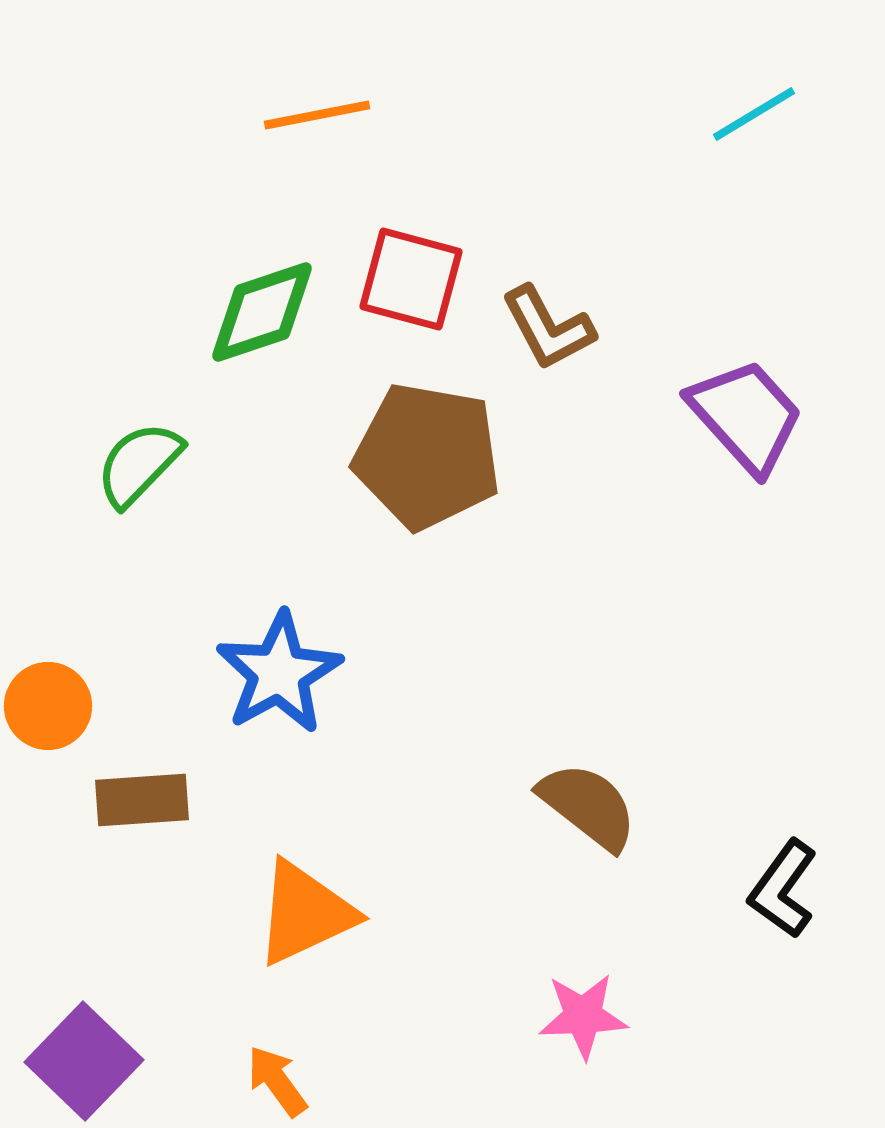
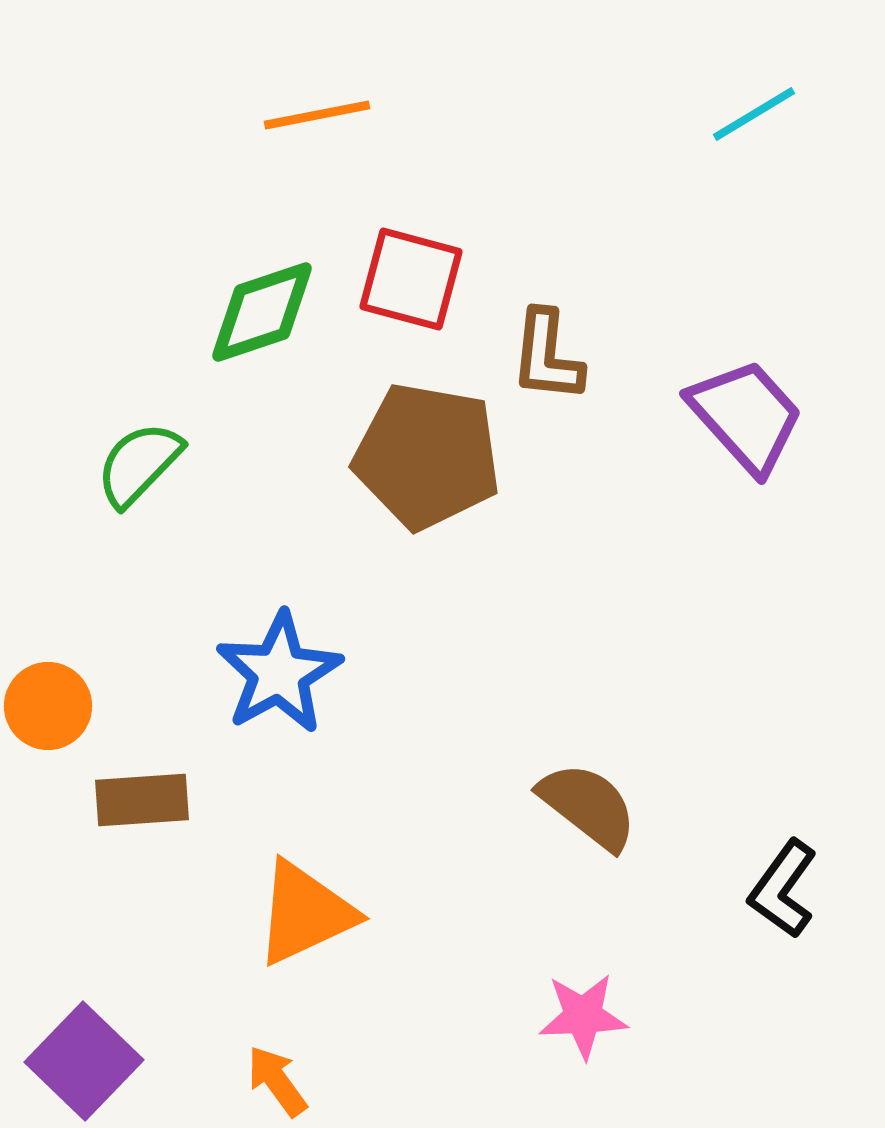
brown L-shape: moved 1 px left, 28 px down; rotated 34 degrees clockwise
